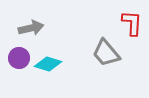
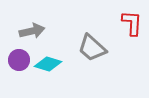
gray arrow: moved 1 px right, 3 px down
gray trapezoid: moved 14 px left, 5 px up; rotated 8 degrees counterclockwise
purple circle: moved 2 px down
